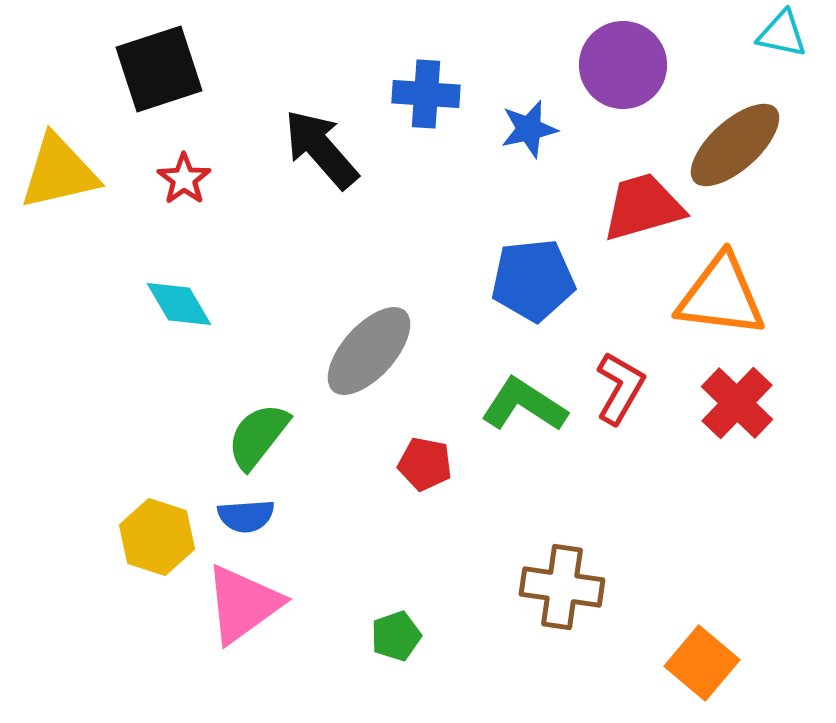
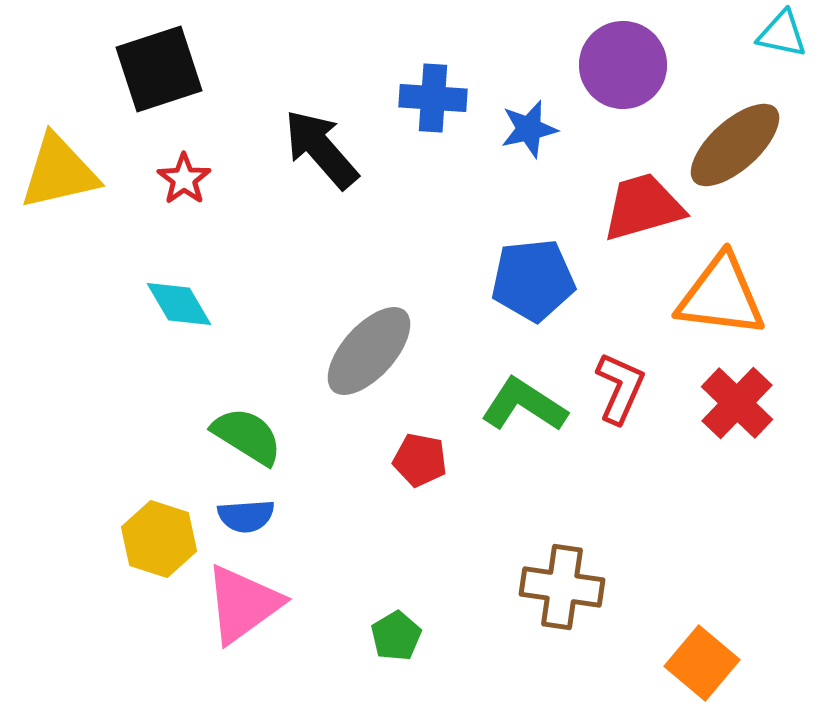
blue cross: moved 7 px right, 4 px down
red L-shape: rotated 6 degrees counterclockwise
green semicircle: moved 11 px left; rotated 84 degrees clockwise
red pentagon: moved 5 px left, 4 px up
yellow hexagon: moved 2 px right, 2 px down
green pentagon: rotated 12 degrees counterclockwise
